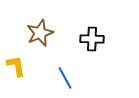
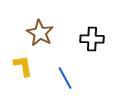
brown star: rotated 20 degrees counterclockwise
yellow L-shape: moved 7 px right
